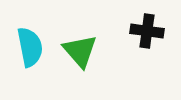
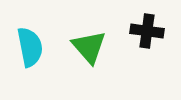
green triangle: moved 9 px right, 4 px up
